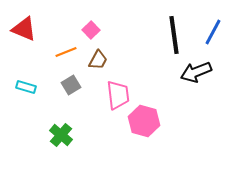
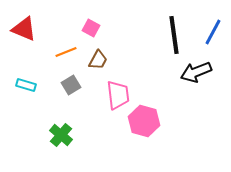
pink square: moved 2 px up; rotated 18 degrees counterclockwise
cyan rectangle: moved 2 px up
